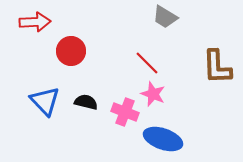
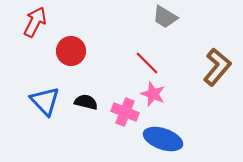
red arrow: rotated 60 degrees counterclockwise
brown L-shape: rotated 138 degrees counterclockwise
